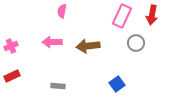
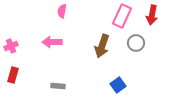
brown arrow: moved 14 px right; rotated 65 degrees counterclockwise
red rectangle: moved 1 px right, 1 px up; rotated 49 degrees counterclockwise
blue square: moved 1 px right, 1 px down
